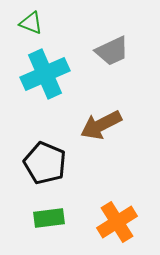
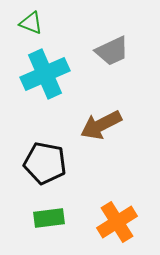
black pentagon: rotated 12 degrees counterclockwise
